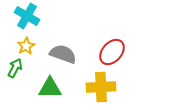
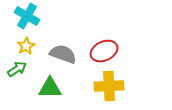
red ellipse: moved 8 px left, 1 px up; rotated 24 degrees clockwise
green arrow: moved 2 px right, 1 px down; rotated 30 degrees clockwise
yellow cross: moved 8 px right, 1 px up
